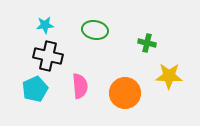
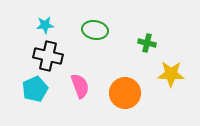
yellow star: moved 2 px right, 2 px up
pink semicircle: rotated 15 degrees counterclockwise
